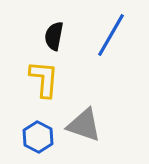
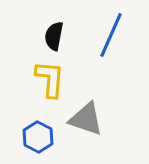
blue line: rotated 6 degrees counterclockwise
yellow L-shape: moved 6 px right
gray triangle: moved 2 px right, 6 px up
